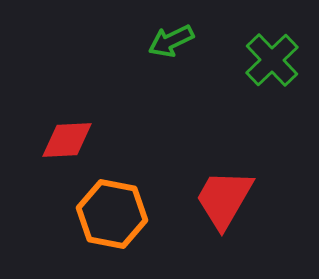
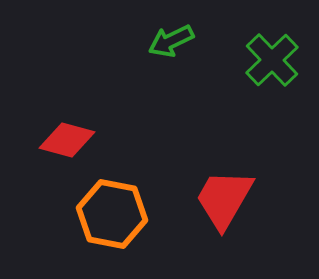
red diamond: rotated 18 degrees clockwise
